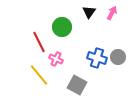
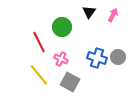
pink arrow: moved 1 px right, 2 px down
pink cross: moved 5 px right
gray square: moved 7 px left, 3 px up
